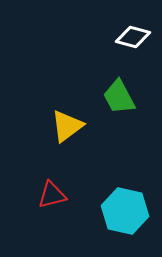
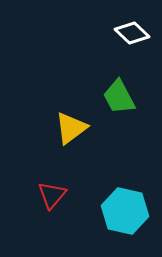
white diamond: moved 1 px left, 4 px up; rotated 28 degrees clockwise
yellow triangle: moved 4 px right, 2 px down
red triangle: rotated 36 degrees counterclockwise
